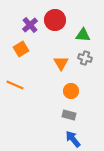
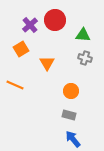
orange triangle: moved 14 px left
